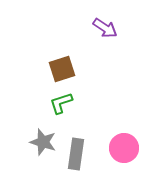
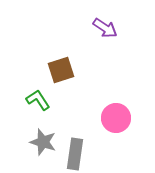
brown square: moved 1 px left, 1 px down
green L-shape: moved 23 px left, 3 px up; rotated 75 degrees clockwise
pink circle: moved 8 px left, 30 px up
gray rectangle: moved 1 px left
